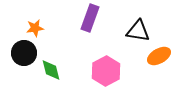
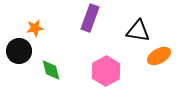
black circle: moved 5 px left, 2 px up
